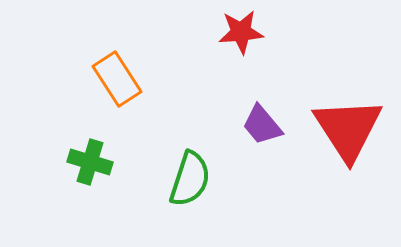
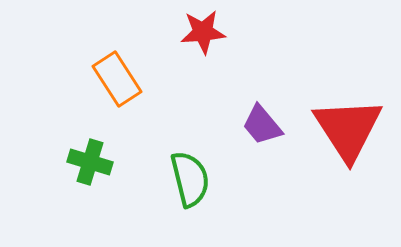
red star: moved 38 px left
green semicircle: rotated 32 degrees counterclockwise
